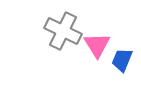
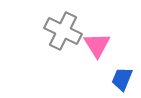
blue trapezoid: moved 19 px down
